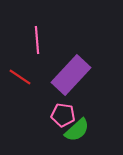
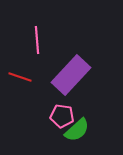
red line: rotated 15 degrees counterclockwise
pink pentagon: moved 1 px left, 1 px down
